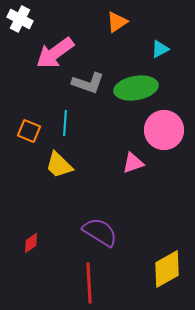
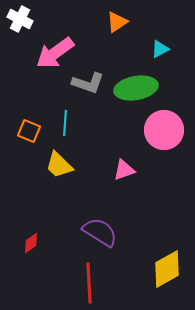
pink triangle: moved 9 px left, 7 px down
